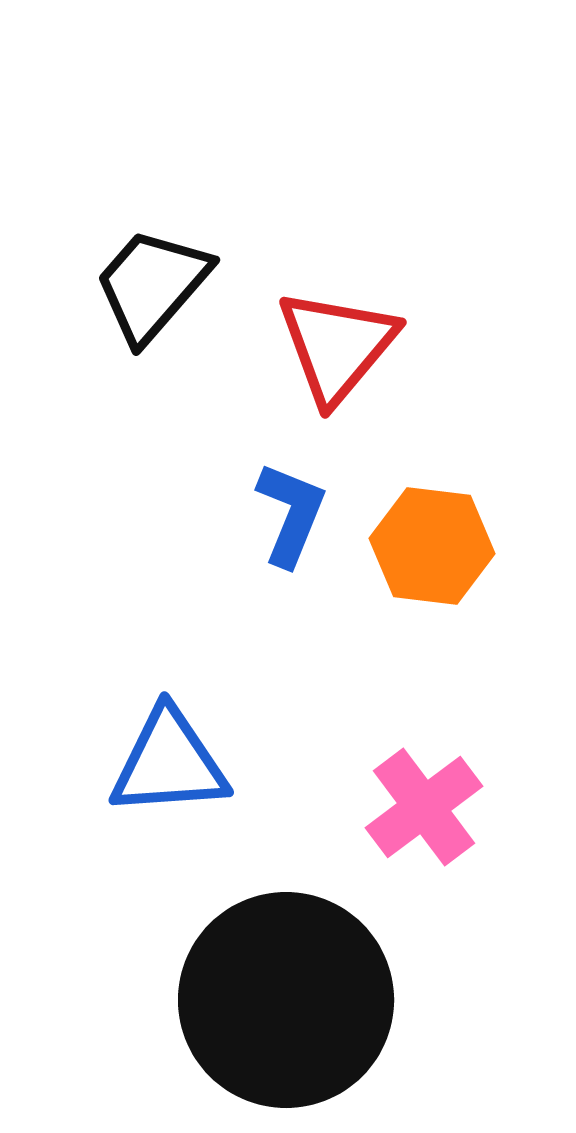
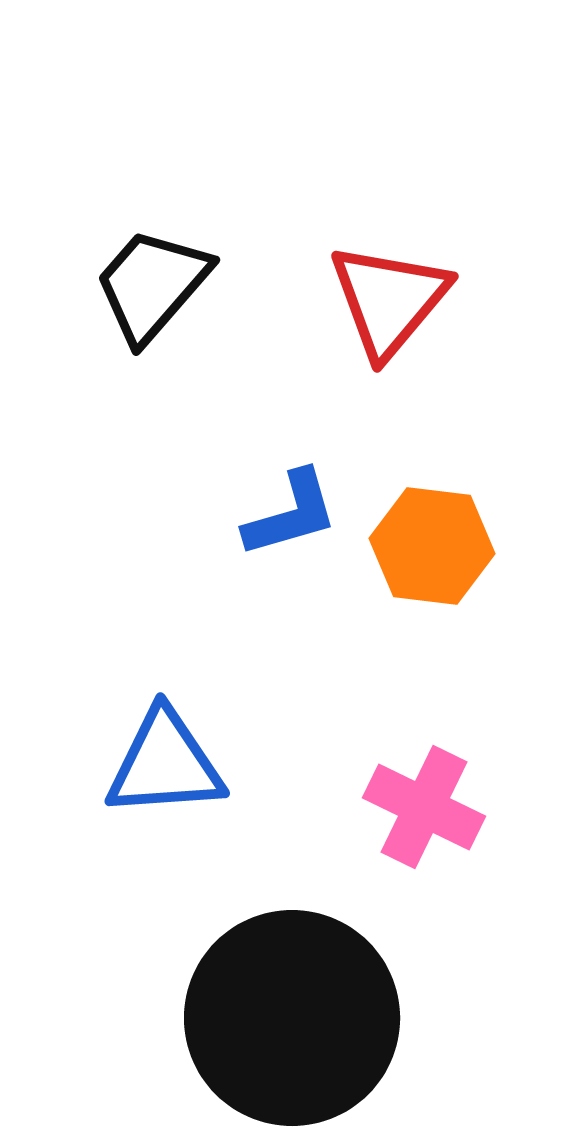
red triangle: moved 52 px right, 46 px up
blue L-shape: rotated 52 degrees clockwise
blue triangle: moved 4 px left, 1 px down
pink cross: rotated 27 degrees counterclockwise
black circle: moved 6 px right, 18 px down
